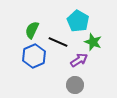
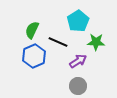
cyan pentagon: rotated 10 degrees clockwise
green star: moved 3 px right; rotated 18 degrees counterclockwise
purple arrow: moved 1 px left, 1 px down
gray circle: moved 3 px right, 1 px down
